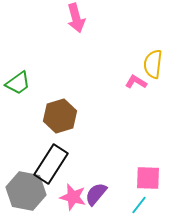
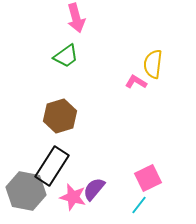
green trapezoid: moved 48 px right, 27 px up
black rectangle: moved 1 px right, 2 px down
pink square: rotated 28 degrees counterclockwise
purple semicircle: moved 2 px left, 5 px up
